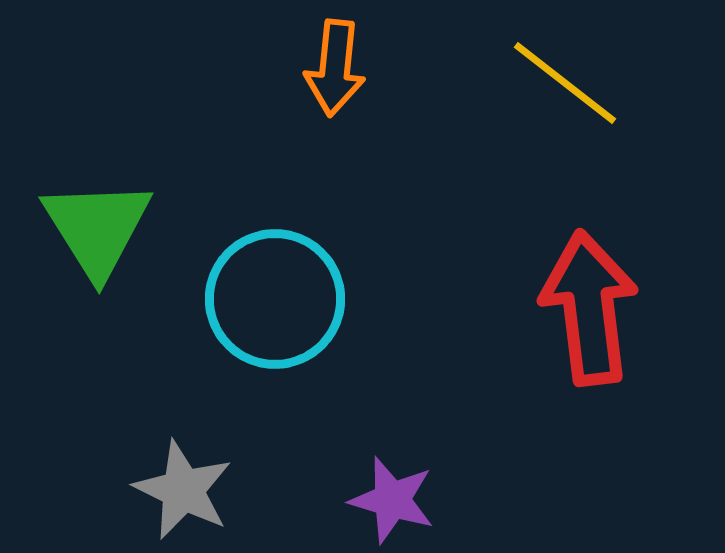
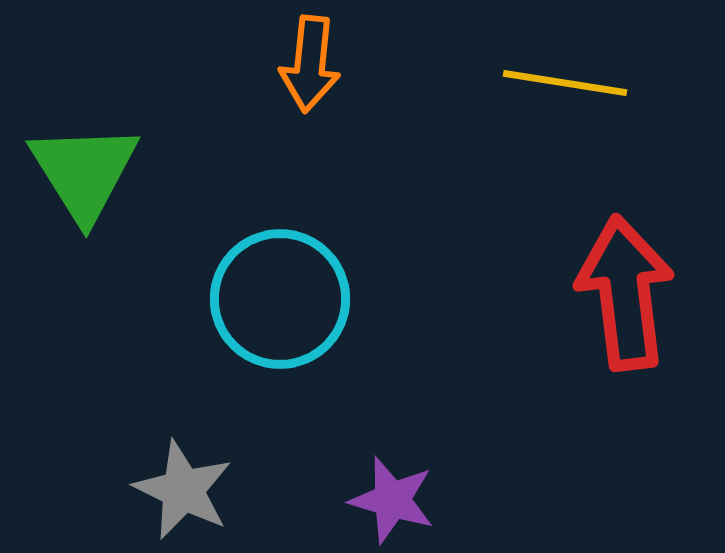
orange arrow: moved 25 px left, 4 px up
yellow line: rotated 29 degrees counterclockwise
green triangle: moved 13 px left, 56 px up
cyan circle: moved 5 px right
red arrow: moved 36 px right, 15 px up
